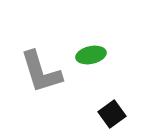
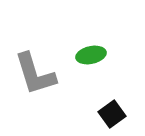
gray L-shape: moved 6 px left, 2 px down
